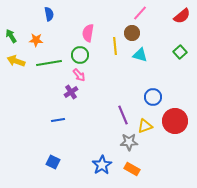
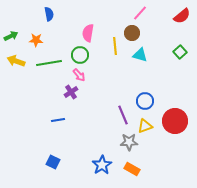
green arrow: rotated 96 degrees clockwise
blue circle: moved 8 px left, 4 px down
